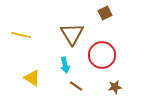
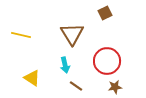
red circle: moved 5 px right, 6 px down
